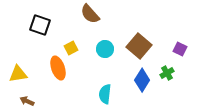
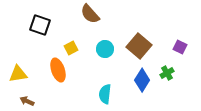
purple square: moved 2 px up
orange ellipse: moved 2 px down
